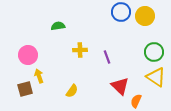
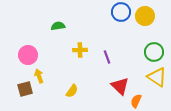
yellow triangle: moved 1 px right
